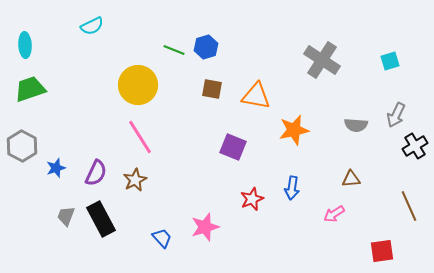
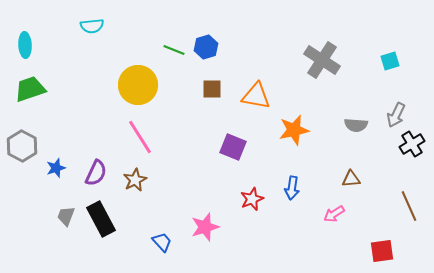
cyan semicircle: rotated 20 degrees clockwise
brown square: rotated 10 degrees counterclockwise
black cross: moved 3 px left, 2 px up
blue trapezoid: moved 4 px down
